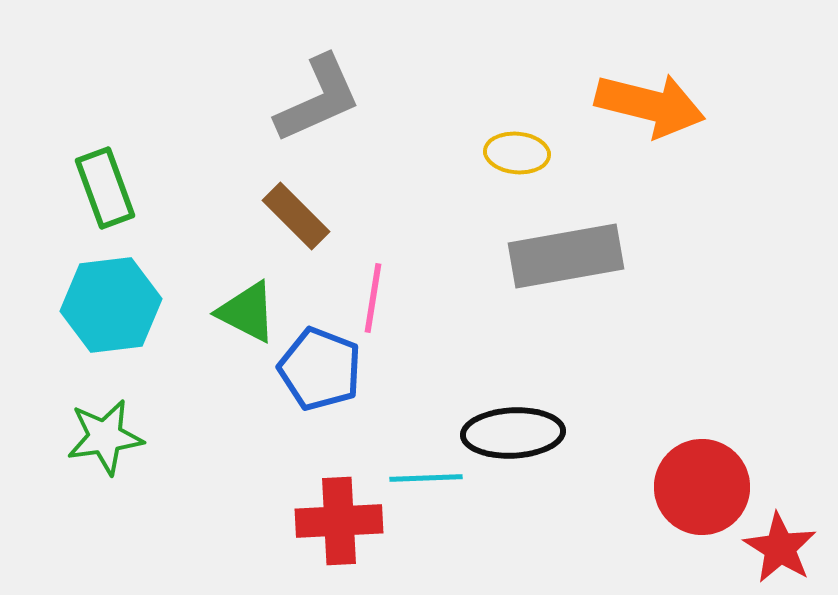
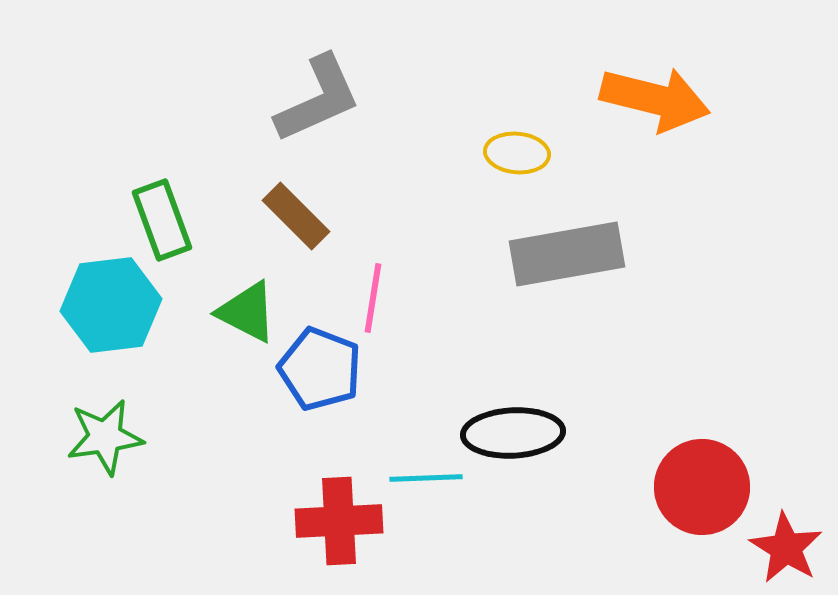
orange arrow: moved 5 px right, 6 px up
green rectangle: moved 57 px right, 32 px down
gray rectangle: moved 1 px right, 2 px up
red star: moved 6 px right
